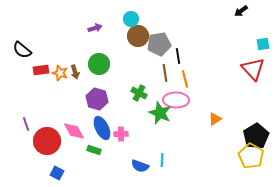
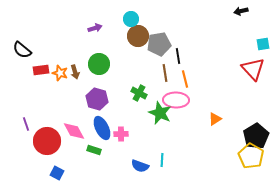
black arrow: rotated 24 degrees clockwise
